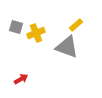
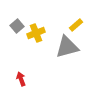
gray square: moved 1 px right, 1 px up; rotated 32 degrees clockwise
gray triangle: rotated 35 degrees counterclockwise
red arrow: rotated 80 degrees counterclockwise
